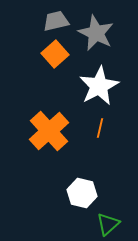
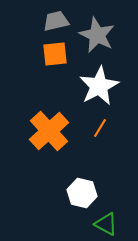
gray star: moved 1 px right, 2 px down
orange square: rotated 36 degrees clockwise
orange line: rotated 18 degrees clockwise
green triangle: moved 2 px left; rotated 50 degrees counterclockwise
